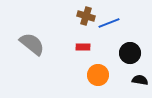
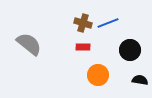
brown cross: moved 3 px left, 7 px down
blue line: moved 1 px left
gray semicircle: moved 3 px left
black circle: moved 3 px up
